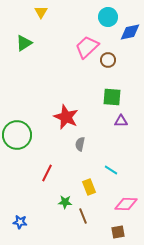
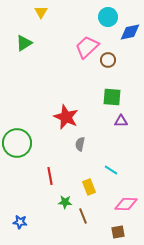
green circle: moved 8 px down
red line: moved 3 px right, 3 px down; rotated 36 degrees counterclockwise
